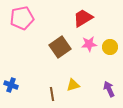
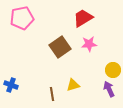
yellow circle: moved 3 px right, 23 px down
